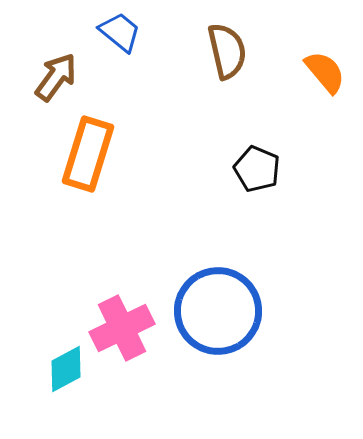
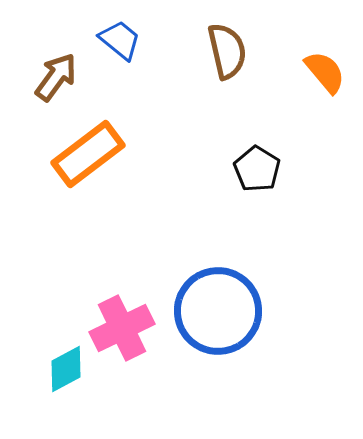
blue trapezoid: moved 8 px down
orange rectangle: rotated 36 degrees clockwise
black pentagon: rotated 9 degrees clockwise
